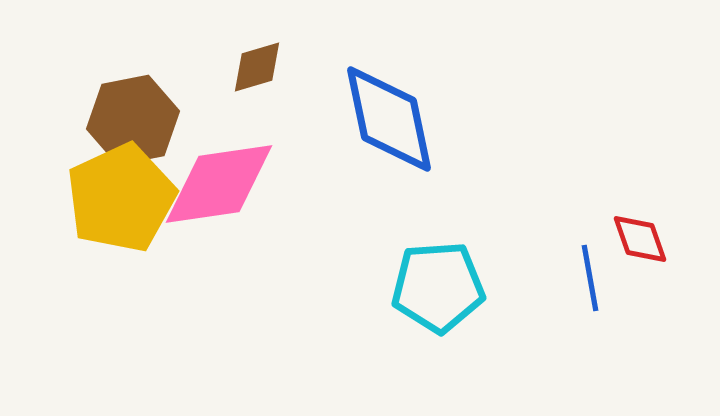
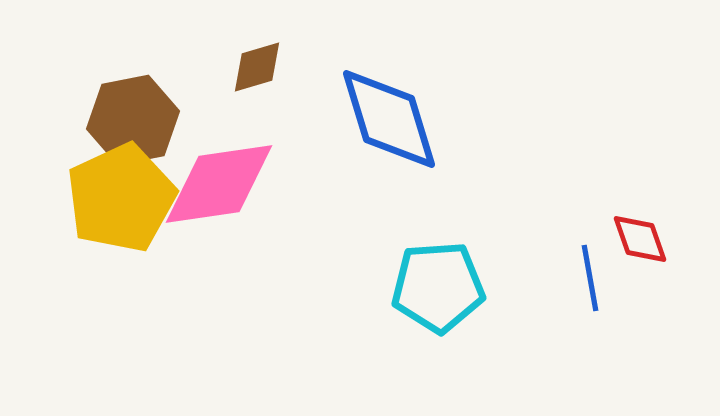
blue diamond: rotated 5 degrees counterclockwise
